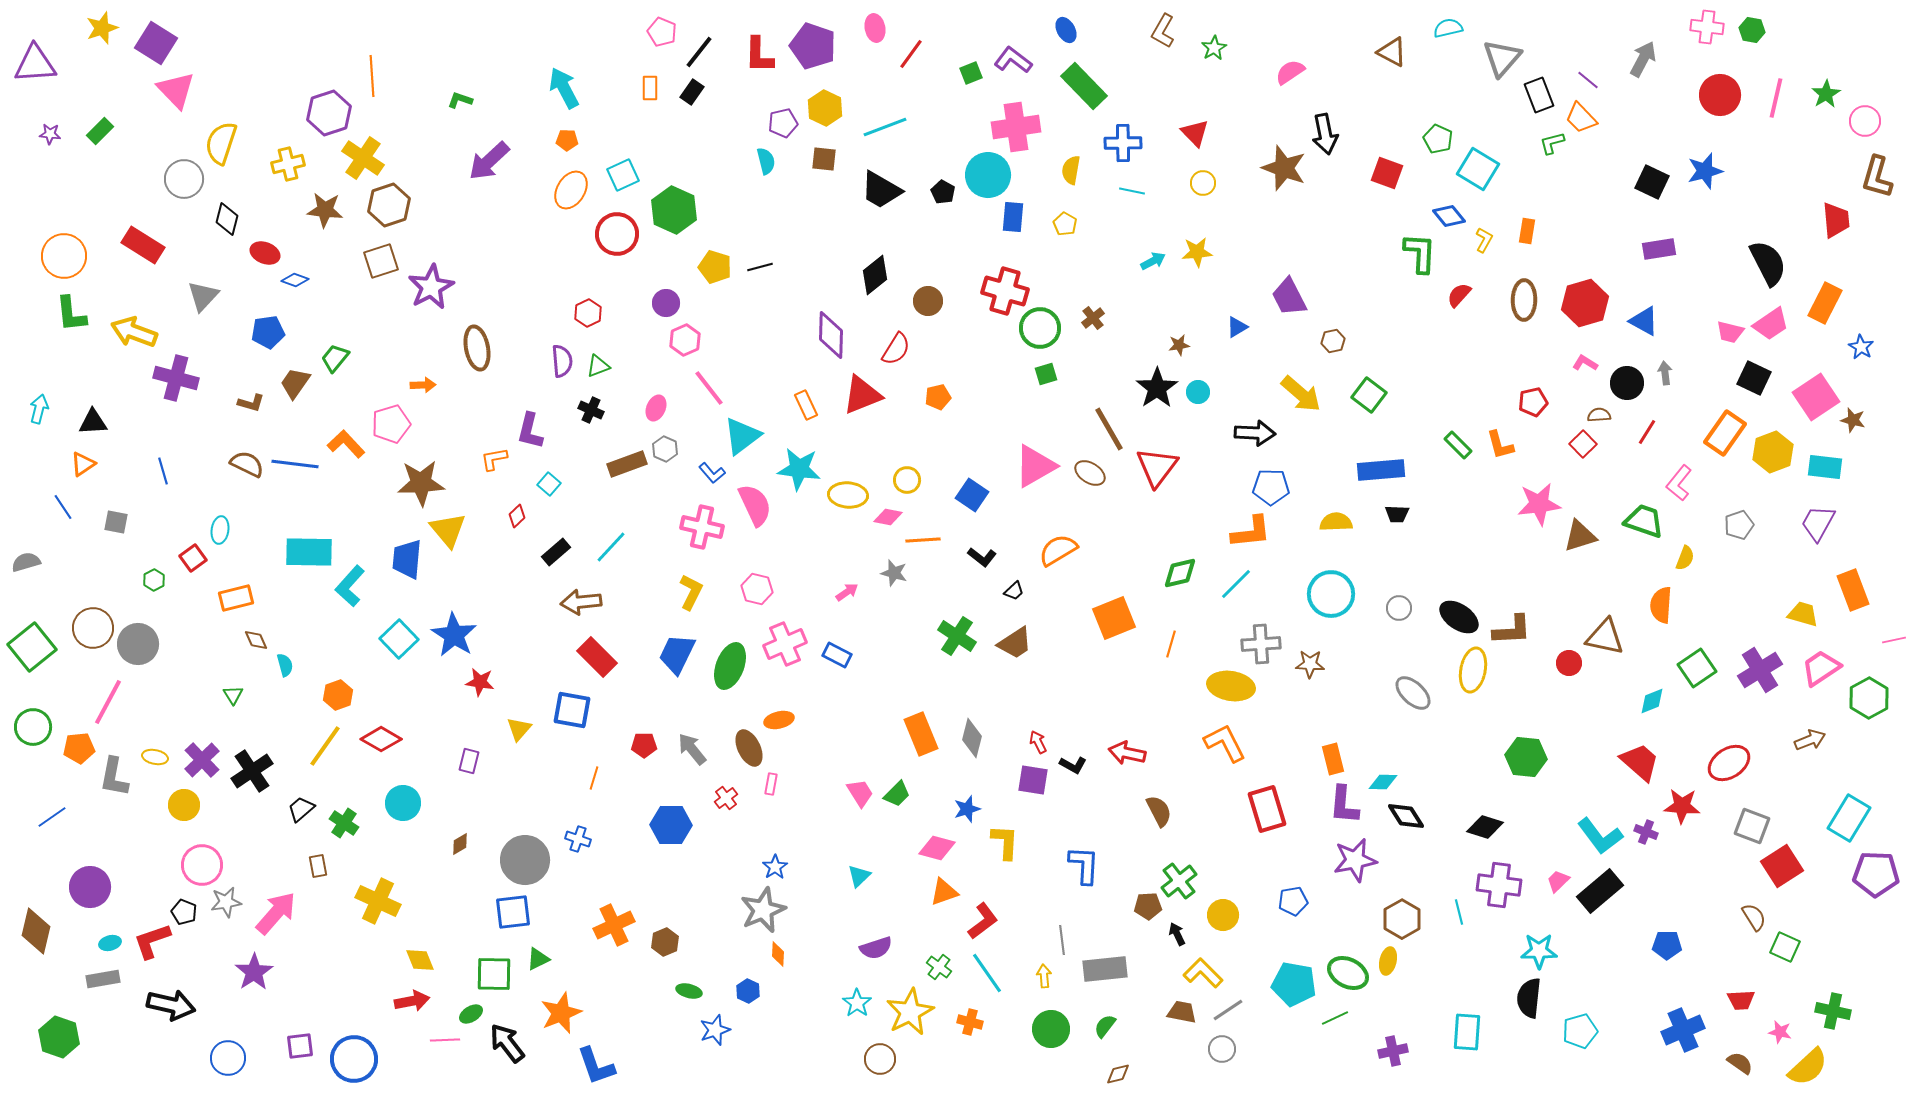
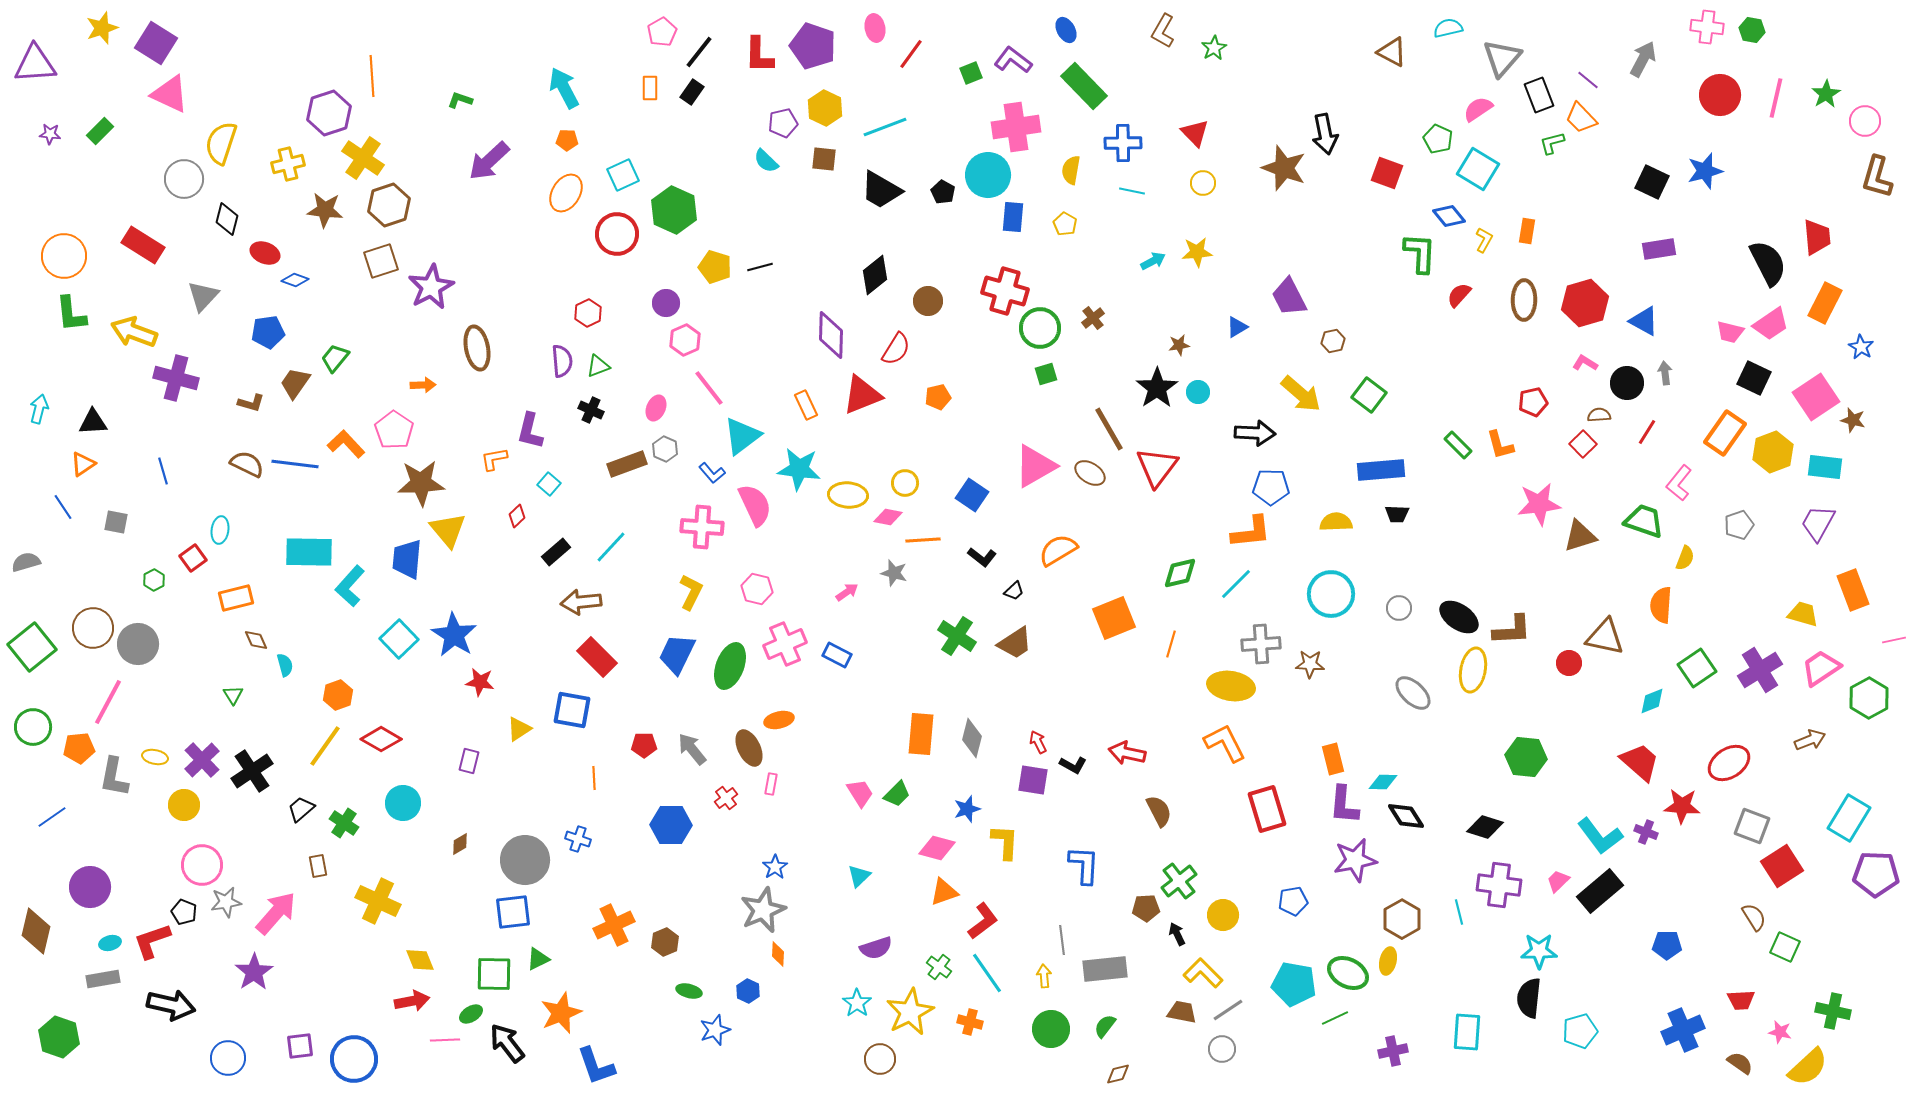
pink pentagon at (662, 32): rotated 20 degrees clockwise
pink semicircle at (1290, 72): moved 188 px right, 37 px down
pink triangle at (176, 90): moved 6 px left, 4 px down; rotated 21 degrees counterclockwise
cyan semicircle at (766, 161): rotated 148 degrees clockwise
orange ellipse at (571, 190): moved 5 px left, 3 px down
red trapezoid at (1836, 220): moved 19 px left, 17 px down
pink pentagon at (391, 424): moved 3 px right, 6 px down; rotated 21 degrees counterclockwise
yellow circle at (907, 480): moved 2 px left, 3 px down
pink cross at (702, 527): rotated 9 degrees counterclockwise
yellow triangle at (519, 729): rotated 16 degrees clockwise
orange rectangle at (921, 734): rotated 27 degrees clockwise
orange line at (594, 778): rotated 20 degrees counterclockwise
brown pentagon at (1148, 906): moved 2 px left, 2 px down
